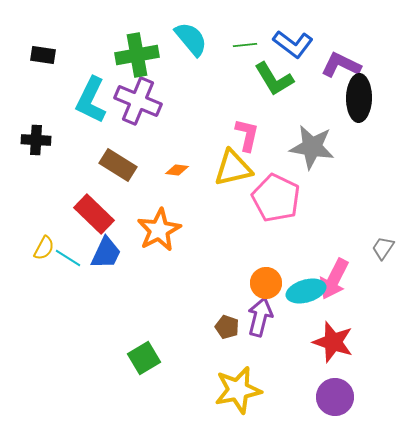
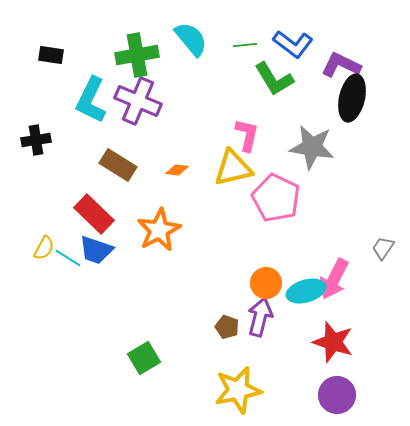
black rectangle: moved 8 px right
black ellipse: moved 7 px left; rotated 12 degrees clockwise
black cross: rotated 12 degrees counterclockwise
blue trapezoid: moved 10 px left, 3 px up; rotated 84 degrees clockwise
purple circle: moved 2 px right, 2 px up
